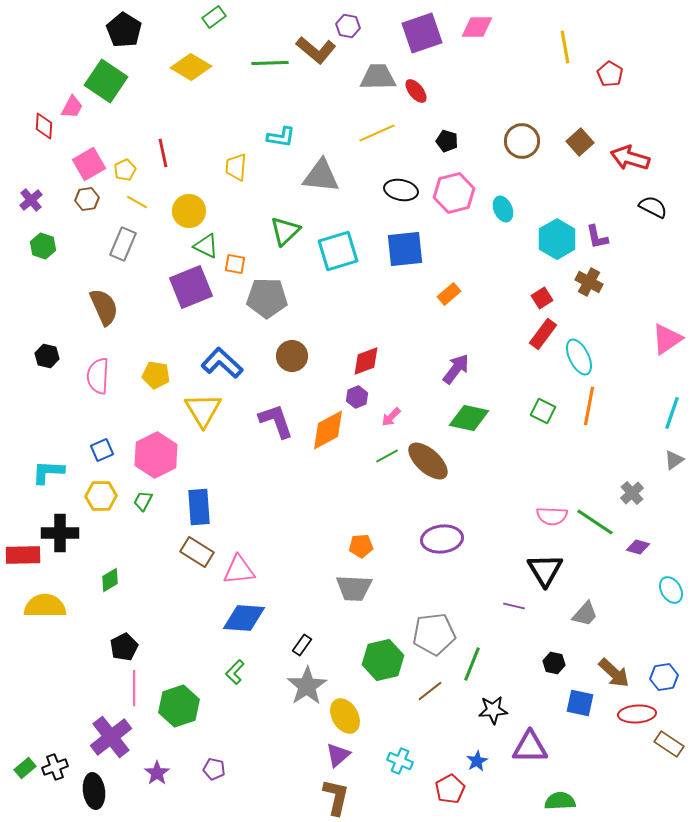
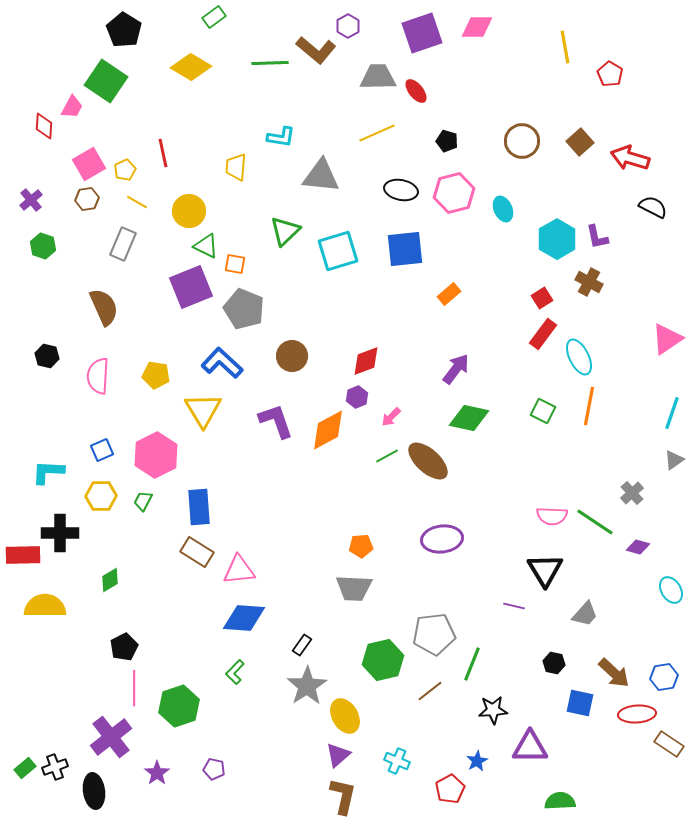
purple hexagon at (348, 26): rotated 20 degrees clockwise
gray pentagon at (267, 298): moved 23 px left, 11 px down; rotated 21 degrees clockwise
cyan cross at (400, 761): moved 3 px left
brown L-shape at (336, 797): moved 7 px right, 1 px up
